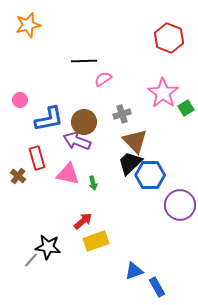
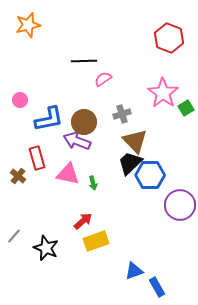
black star: moved 2 px left, 1 px down; rotated 15 degrees clockwise
gray line: moved 17 px left, 24 px up
